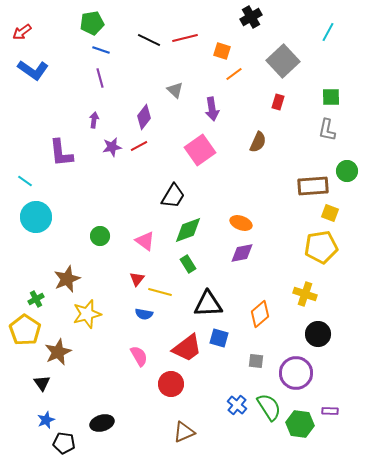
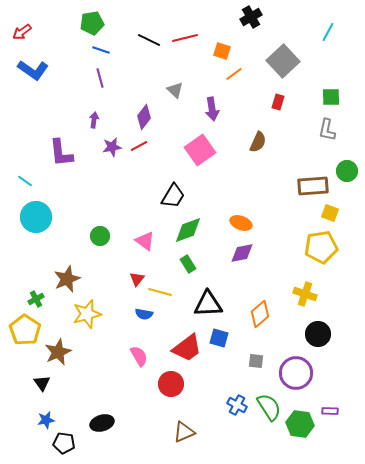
blue cross at (237, 405): rotated 12 degrees counterclockwise
blue star at (46, 420): rotated 12 degrees clockwise
